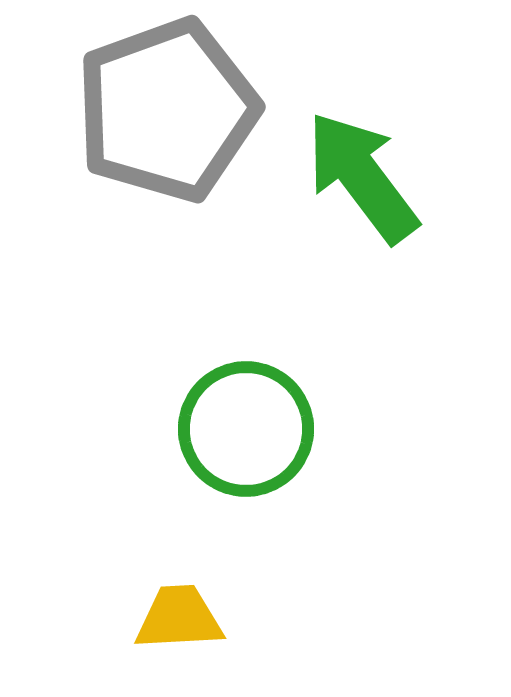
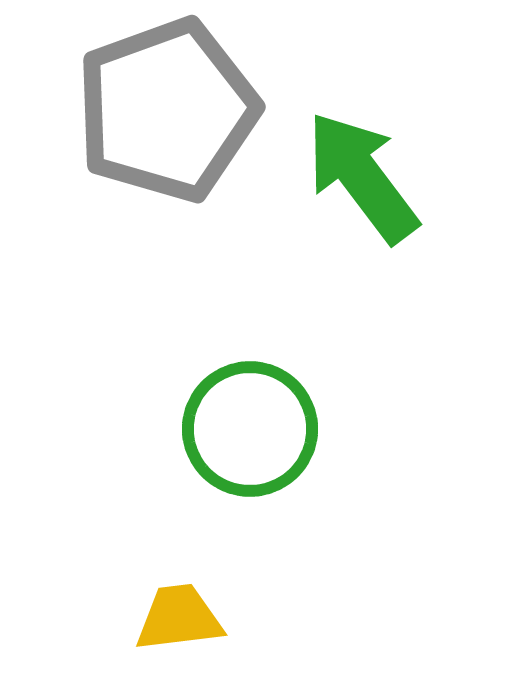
green circle: moved 4 px right
yellow trapezoid: rotated 4 degrees counterclockwise
